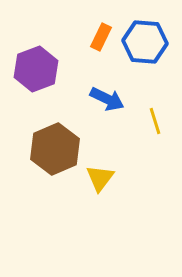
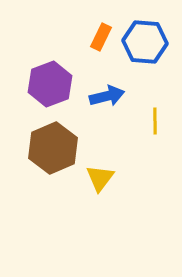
purple hexagon: moved 14 px right, 15 px down
blue arrow: moved 3 px up; rotated 40 degrees counterclockwise
yellow line: rotated 16 degrees clockwise
brown hexagon: moved 2 px left, 1 px up
